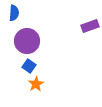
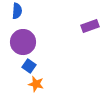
blue semicircle: moved 3 px right, 2 px up
purple circle: moved 4 px left, 1 px down
orange star: rotated 28 degrees counterclockwise
